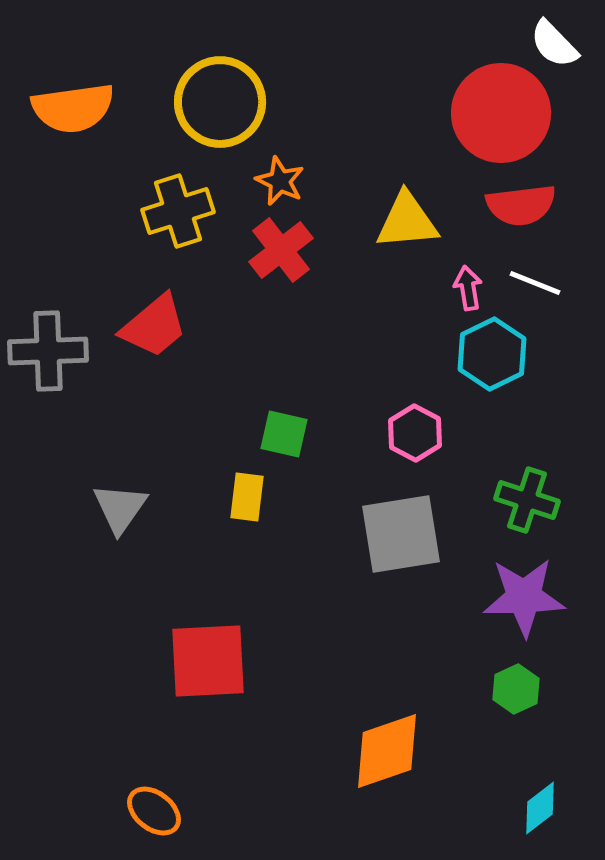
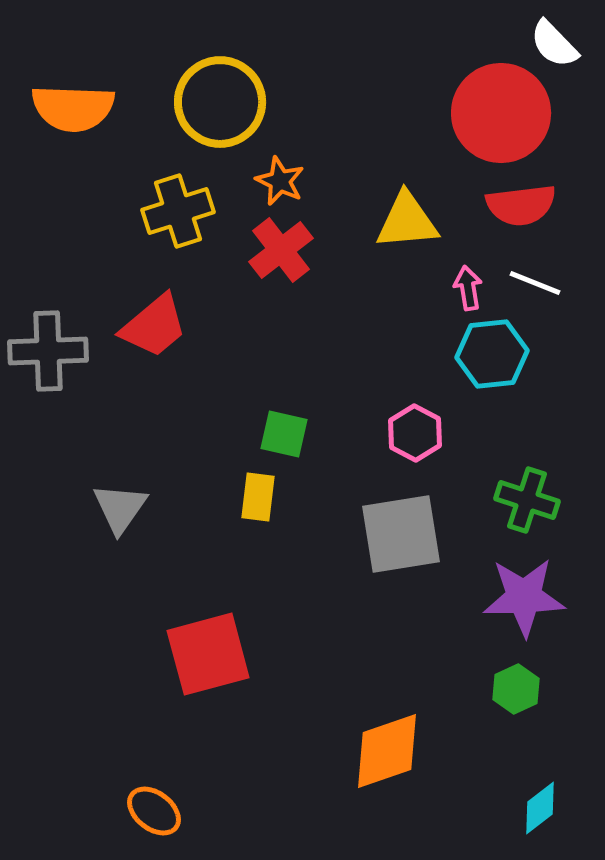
orange semicircle: rotated 10 degrees clockwise
cyan hexagon: rotated 20 degrees clockwise
yellow rectangle: moved 11 px right
red square: moved 7 px up; rotated 12 degrees counterclockwise
